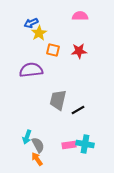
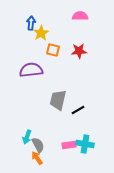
blue arrow: rotated 120 degrees clockwise
yellow star: moved 2 px right
orange arrow: moved 1 px up
